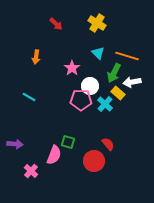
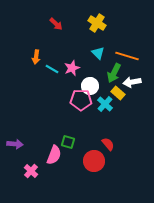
pink star: rotated 14 degrees clockwise
cyan line: moved 23 px right, 28 px up
